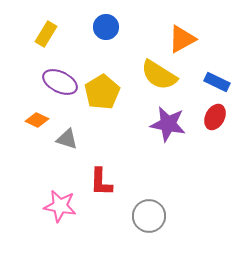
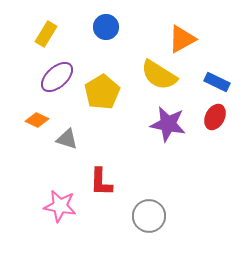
purple ellipse: moved 3 px left, 5 px up; rotated 68 degrees counterclockwise
